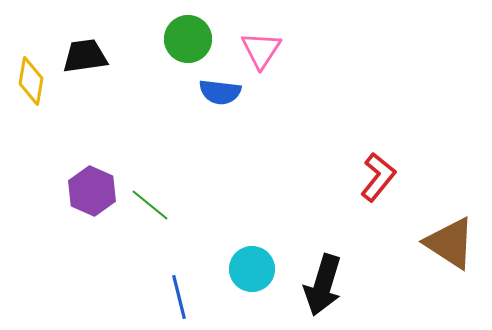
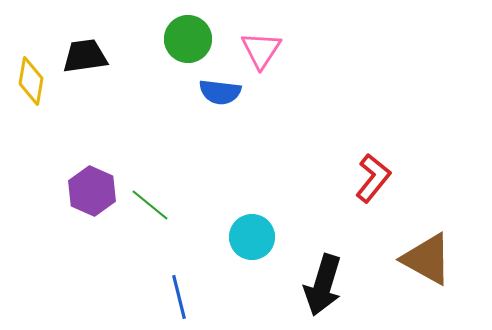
red L-shape: moved 5 px left, 1 px down
brown triangle: moved 23 px left, 16 px down; rotated 4 degrees counterclockwise
cyan circle: moved 32 px up
